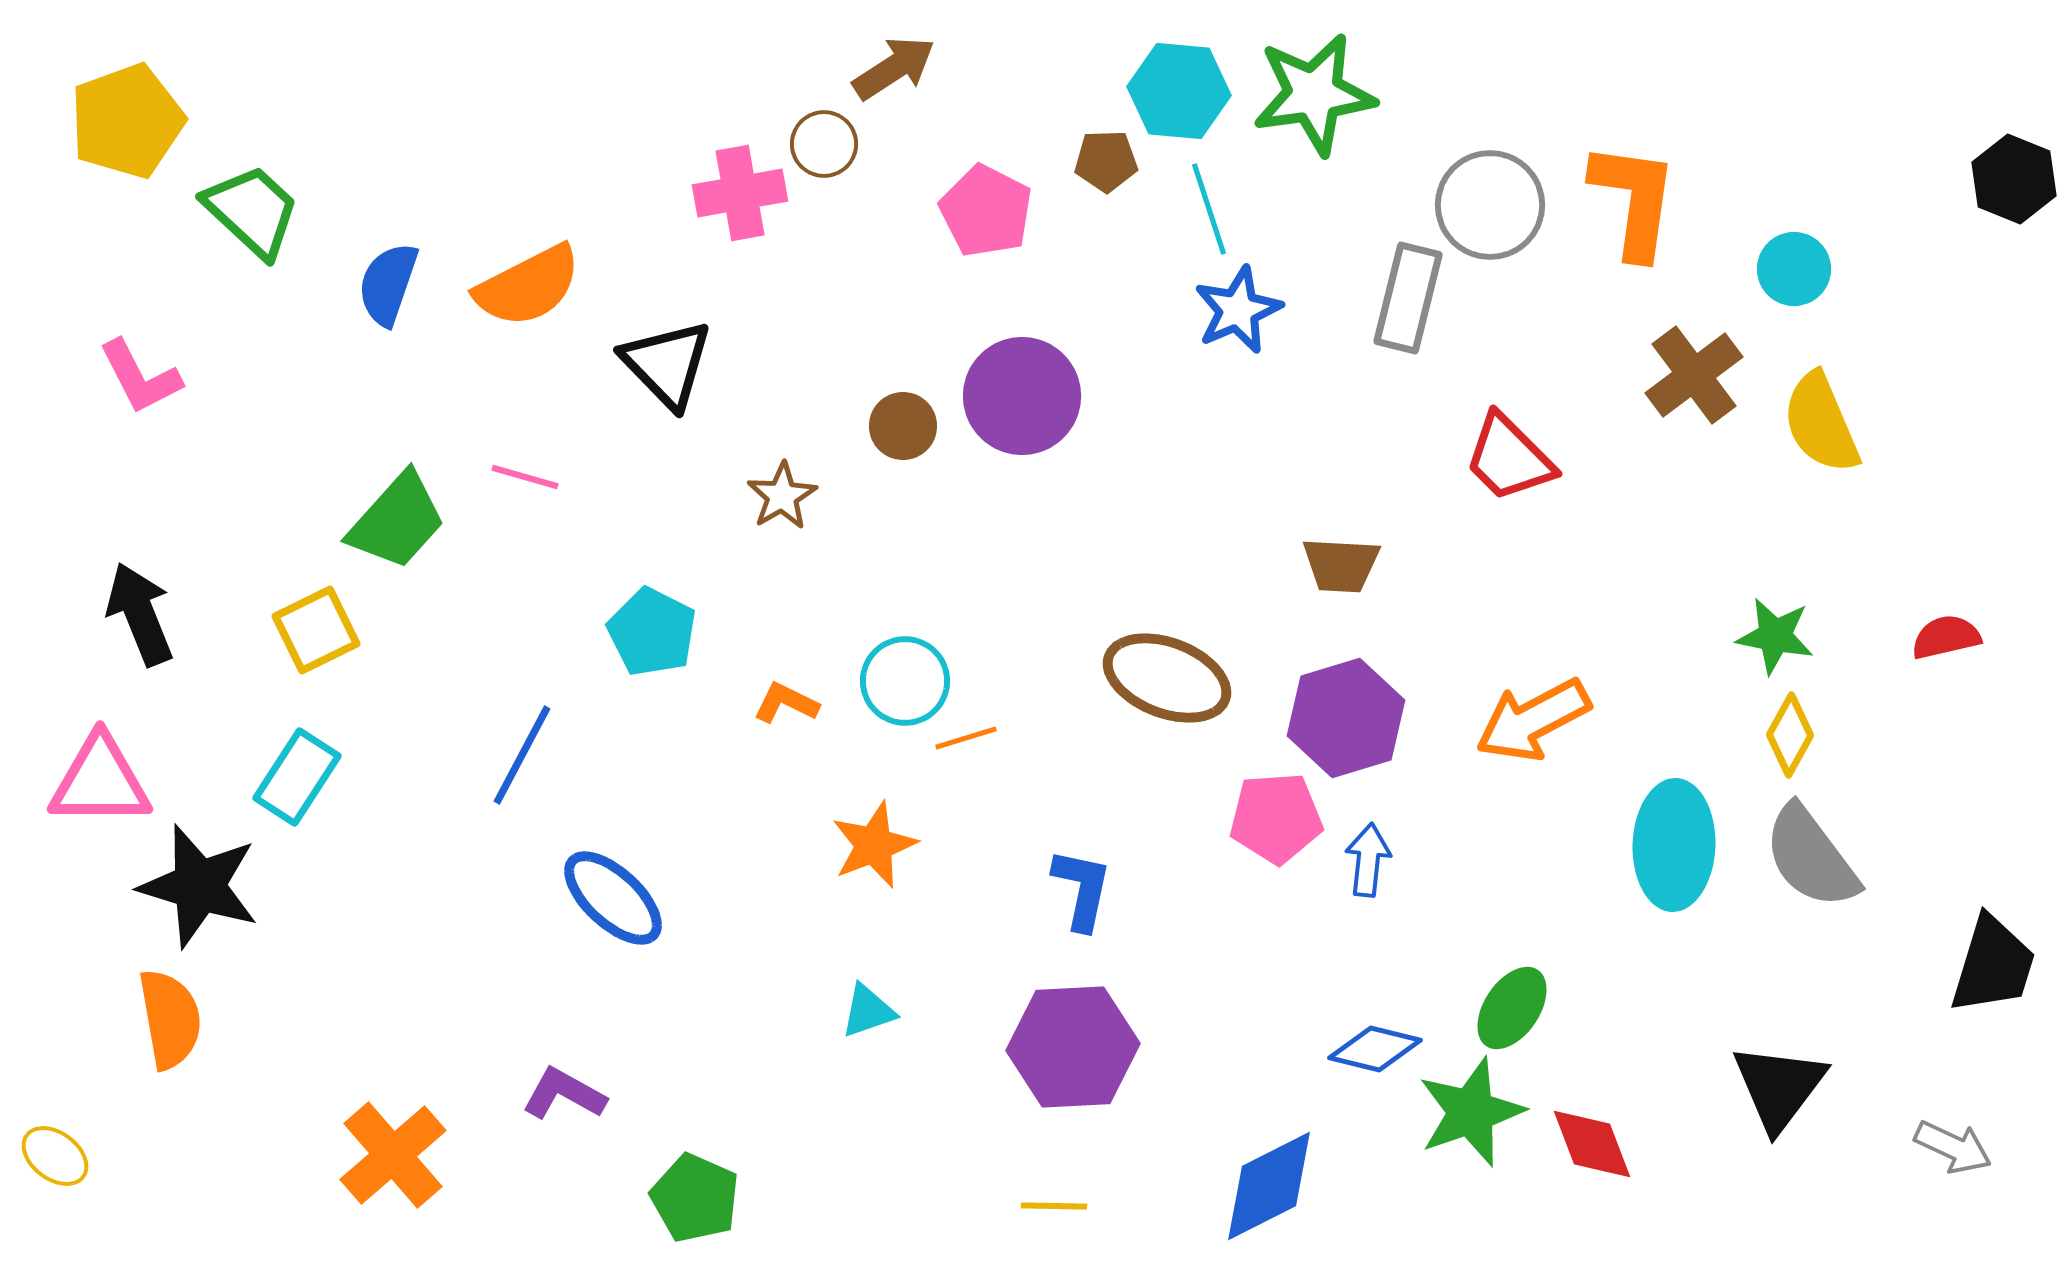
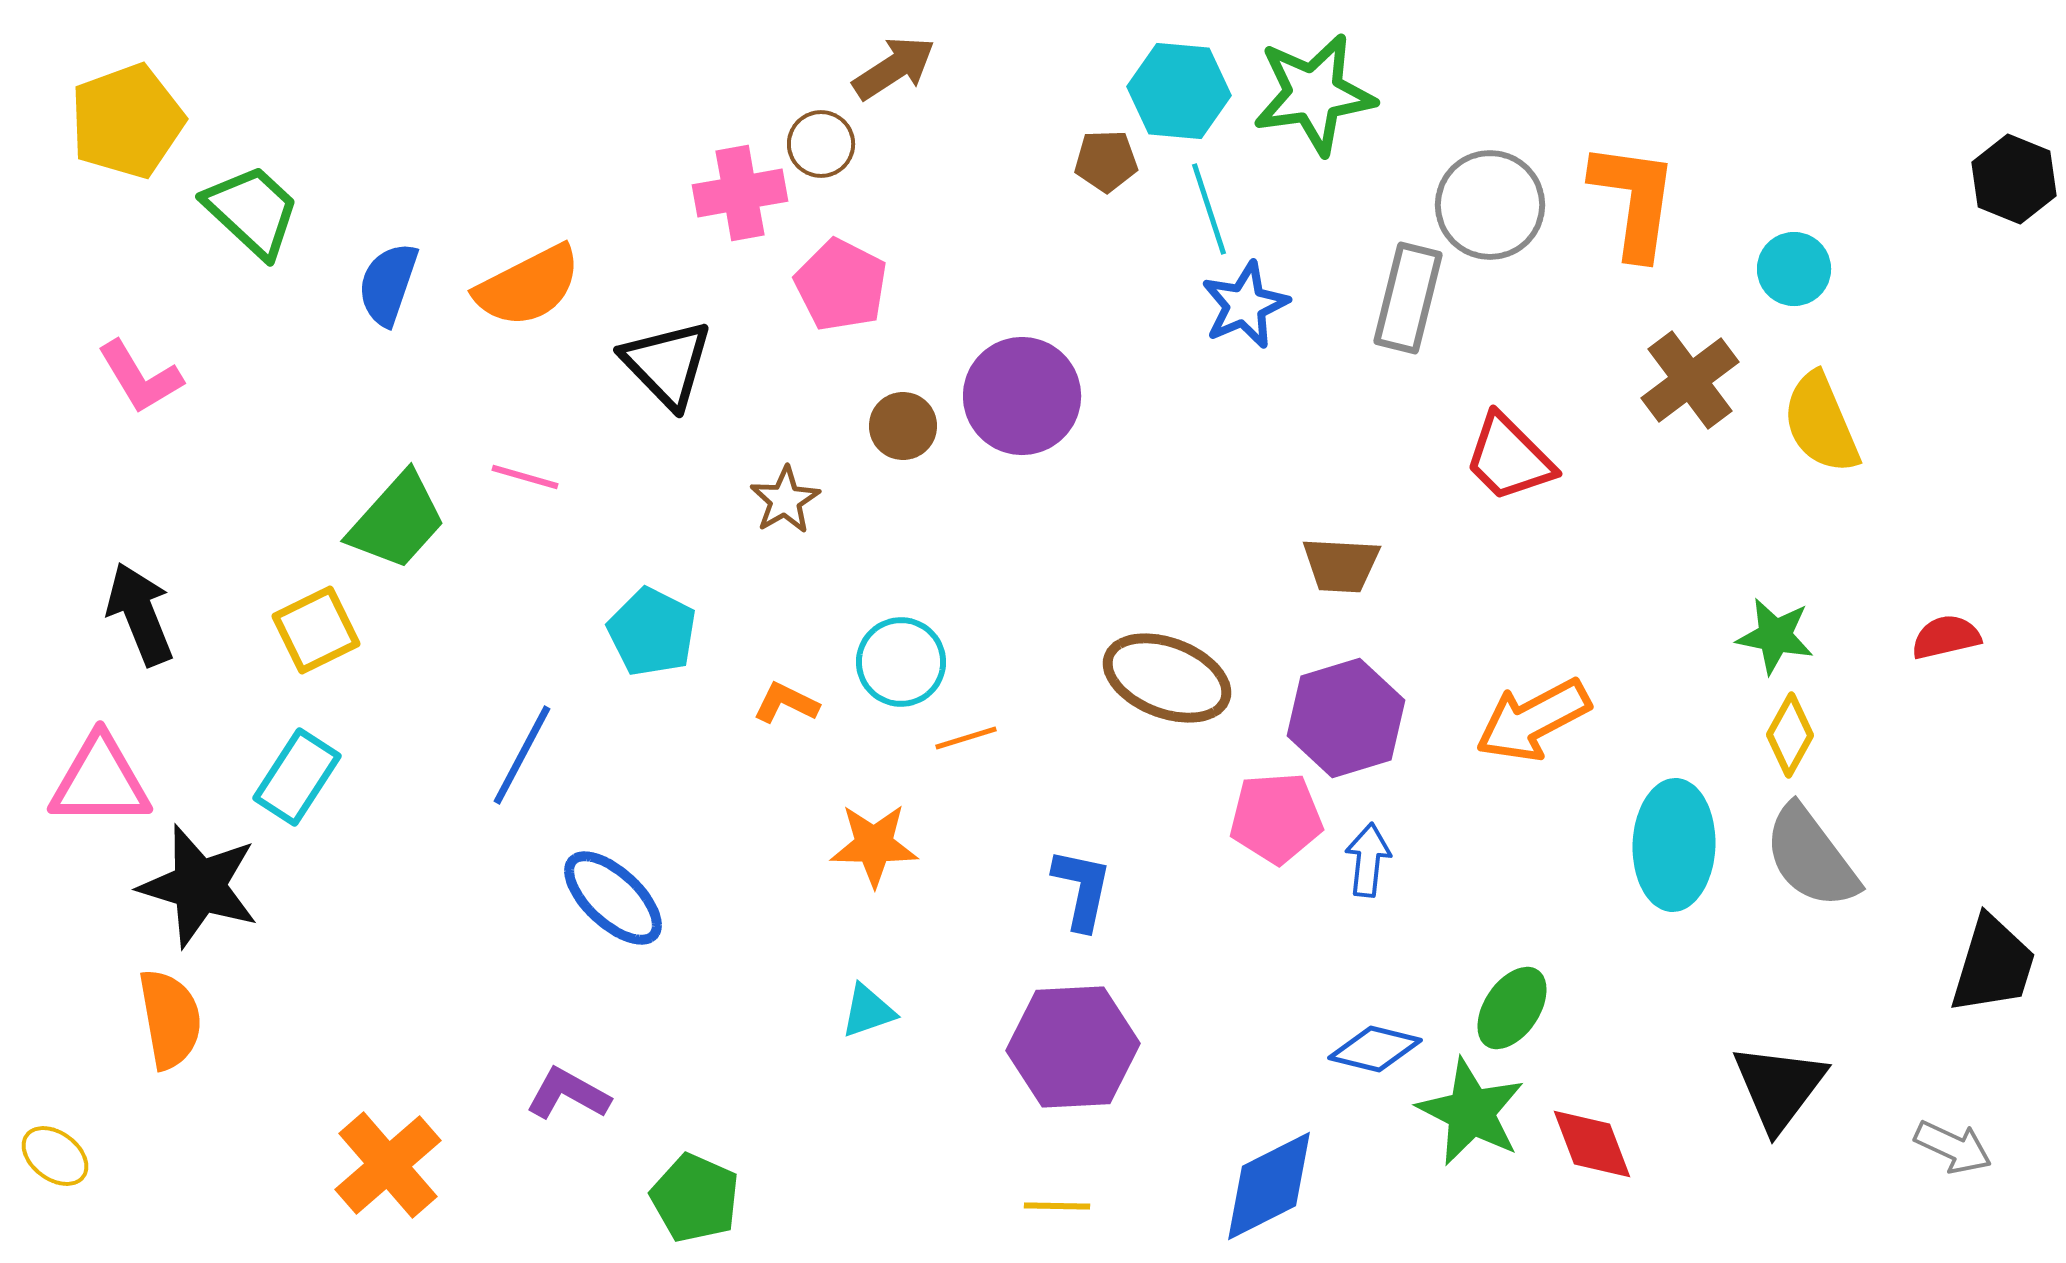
brown circle at (824, 144): moved 3 px left
pink pentagon at (986, 211): moved 145 px left, 74 px down
blue star at (1238, 310): moved 7 px right, 5 px up
brown cross at (1694, 375): moved 4 px left, 5 px down
pink L-shape at (140, 377): rotated 4 degrees counterclockwise
brown star at (782, 496): moved 3 px right, 4 px down
cyan circle at (905, 681): moved 4 px left, 19 px up
orange star at (874, 845): rotated 22 degrees clockwise
purple L-shape at (564, 1094): moved 4 px right
green star at (1471, 1112): rotated 26 degrees counterclockwise
orange cross at (393, 1155): moved 5 px left, 10 px down
yellow line at (1054, 1206): moved 3 px right
